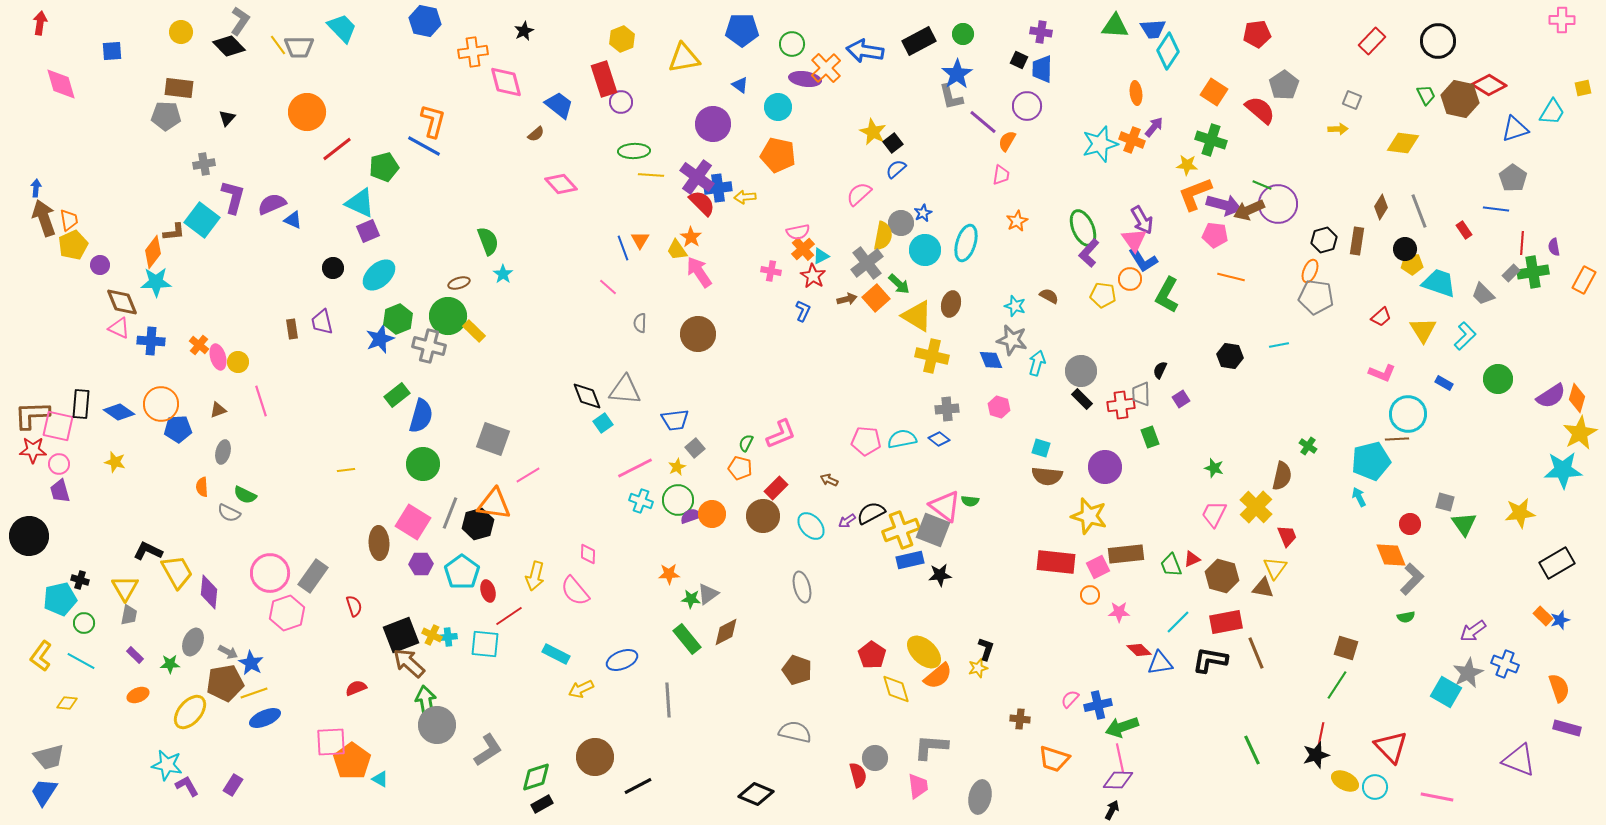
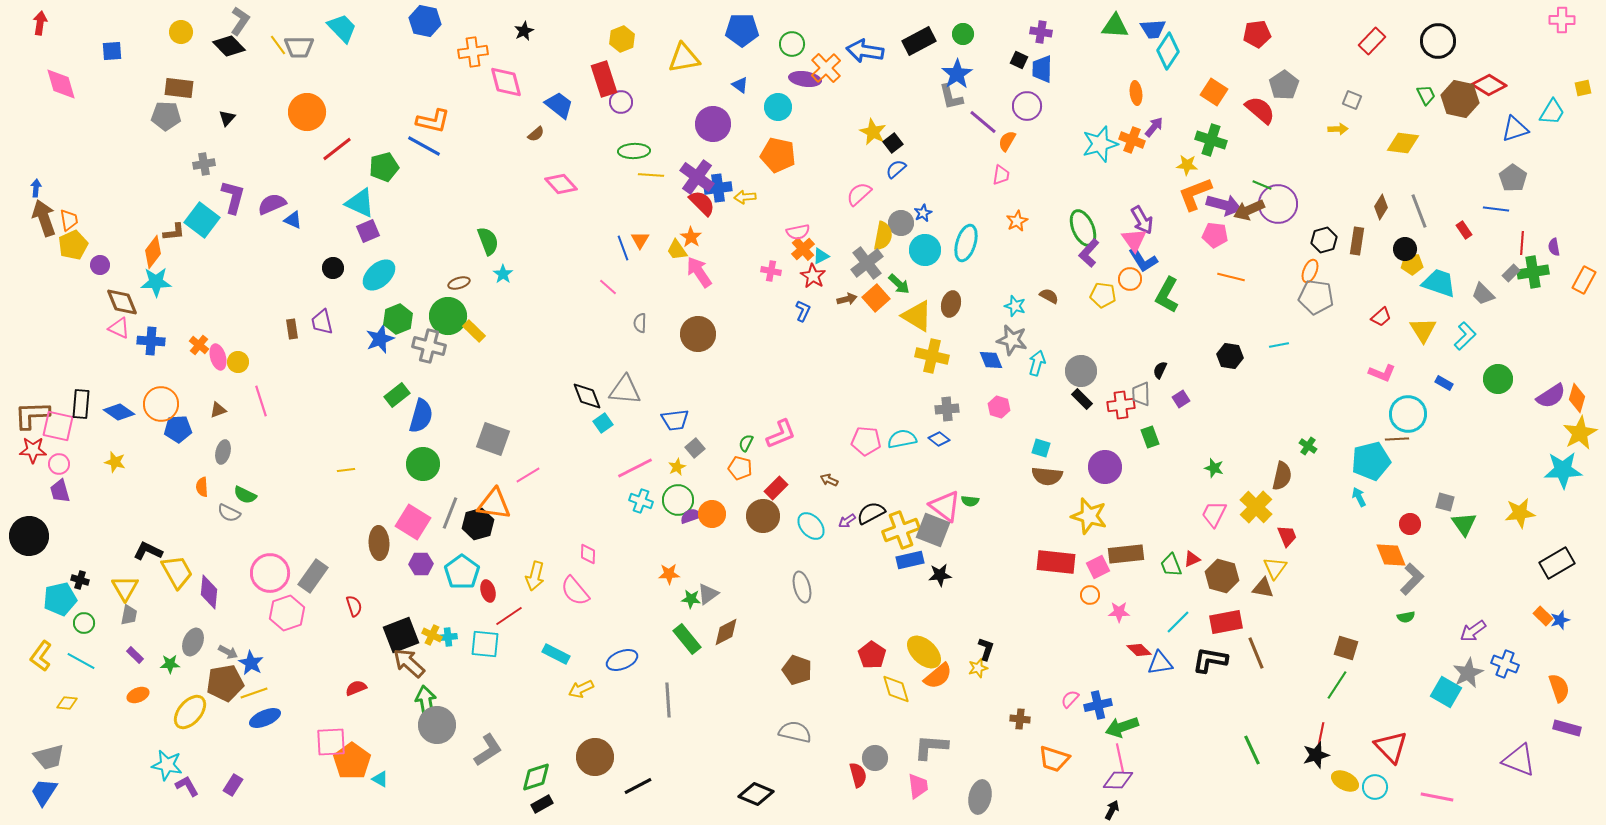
orange L-shape at (433, 121): rotated 88 degrees clockwise
